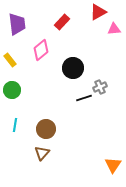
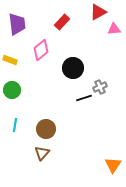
yellow rectangle: rotated 32 degrees counterclockwise
